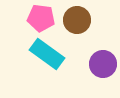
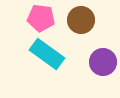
brown circle: moved 4 px right
purple circle: moved 2 px up
